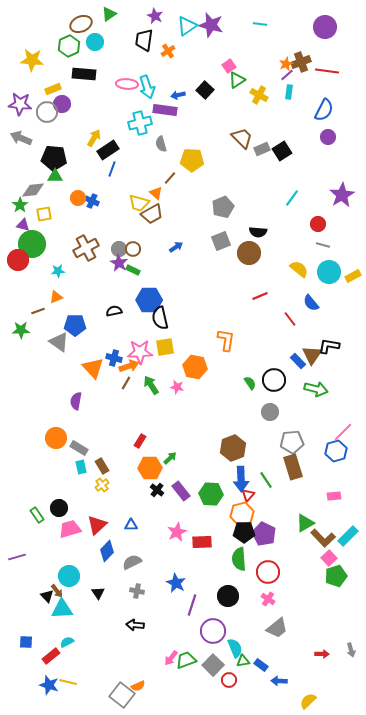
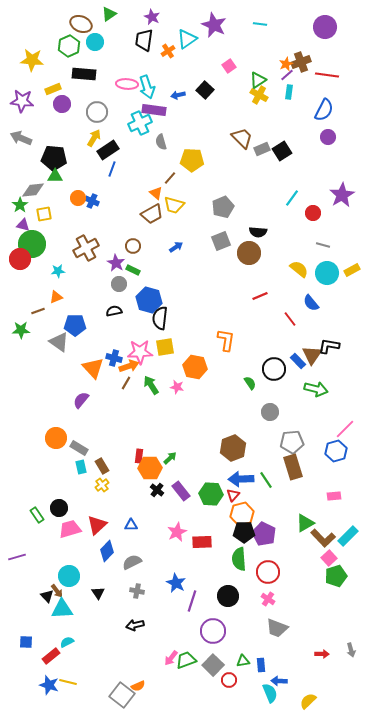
purple star at (155, 16): moved 3 px left, 1 px down
brown ellipse at (81, 24): rotated 45 degrees clockwise
purple star at (211, 25): moved 3 px right; rotated 10 degrees clockwise
cyan triangle at (187, 26): moved 13 px down
red line at (327, 71): moved 4 px down
green triangle at (237, 80): moved 21 px right
purple star at (20, 104): moved 2 px right, 3 px up
purple rectangle at (165, 110): moved 11 px left
gray circle at (47, 112): moved 50 px right
cyan cross at (140, 123): rotated 10 degrees counterclockwise
gray semicircle at (161, 144): moved 2 px up
yellow trapezoid at (139, 203): moved 35 px right, 2 px down
red circle at (318, 224): moved 5 px left, 11 px up
gray circle at (119, 249): moved 35 px down
brown circle at (133, 249): moved 3 px up
red circle at (18, 260): moved 2 px right, 1 px up
purple star at (119, 263): moved 3 px left
cyan circle at (329, 272): moved 2 px left, 1 px down
yellow rectangle at (353, 276): moved 1 px left, 6 px up
blue hexagon at (149, 300): rotated 15 degrees clockwise
black semicircle at (160, 318): rotated 20 degrees clockwise
black circle at (274, 380): moved 11 px up
purple semicircle at (76, 401): moved 5 px right, 1 px up; rotated 30 degrees clockwise
pink line at (343, 432): moved 2 px right, 3 px up
red rectangle at (140, 441): moved 1 px left, 15 px down; rotated 24 degrees counterclockwise
blue arrow at (241, 479): rotated 90 degrees clockwise
red triangle at (248, 495): moved 15 px left
purple line at (192, 605): moved 4 px up
black arrow at (135, 625): rotated 18 degrees counterclockwise
gray trapezoid at (277, 628): rotated 60 degrees clockwise
cyan semicircle at (235, 648): moved 35 px right, 45 px down
blue rectangle at (261, 665): rotated 48 degrees clockwise
